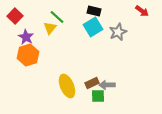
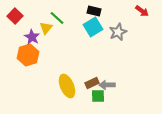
green line: moved 1 px down
yellow triangle: moved 4 px left
purple star: moved 6 px right
